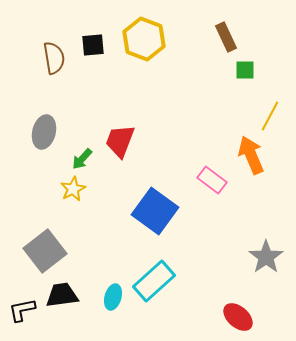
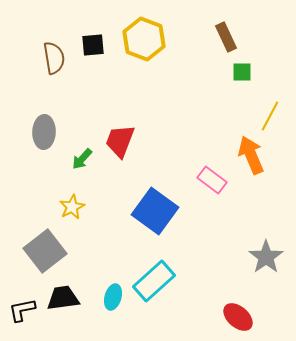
green square: moved 3 px left, 2 px down
gray ellipse: rotated 12 degrees counterclockwise
yellow star: moved 1 px left, 18 px down
black trapezoid: moved 1 px right, 3 px down
